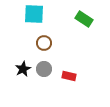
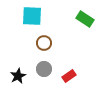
cyan square: moved 2 px left, 2 px down
green rectangle: moved 1 px right
black star: moved 5 px left, 7 px down
red rectangle: rotated 48 degrees counterclockwise
